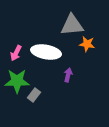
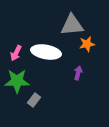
orange star: rotated 21 degrees counterclockwise
purple arrow: moved 10 px right, 2 px up
gray rectangle: moved 5 px down
